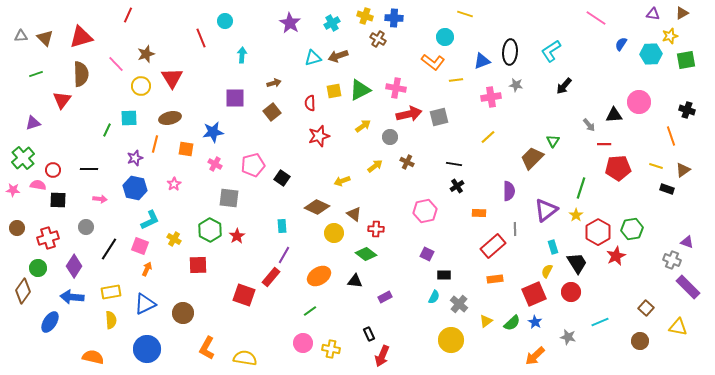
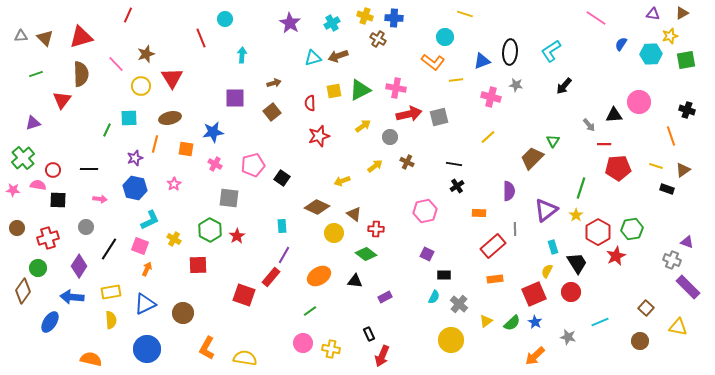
cyan circle at (225, 21): moved 2 px up
pink cross at (491, 97): rotated 24 degrees clockwise
purple diamond at (74, 266): moved 5 px right
orange semicircle at (93, 357): moved 2 px left, 2 px down
